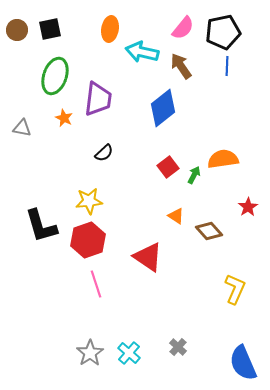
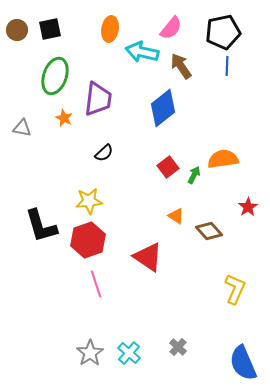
pink semicircle: moved 12 px left
